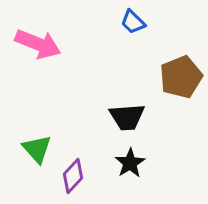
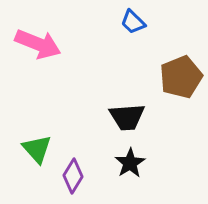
purple diamond: rotated 12 degrees counterclockwise
